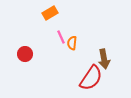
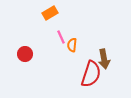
orange semicircle: moved 2 px down
red semicircle: moved 4 px up; rotated 16 degrees counterclockwise
